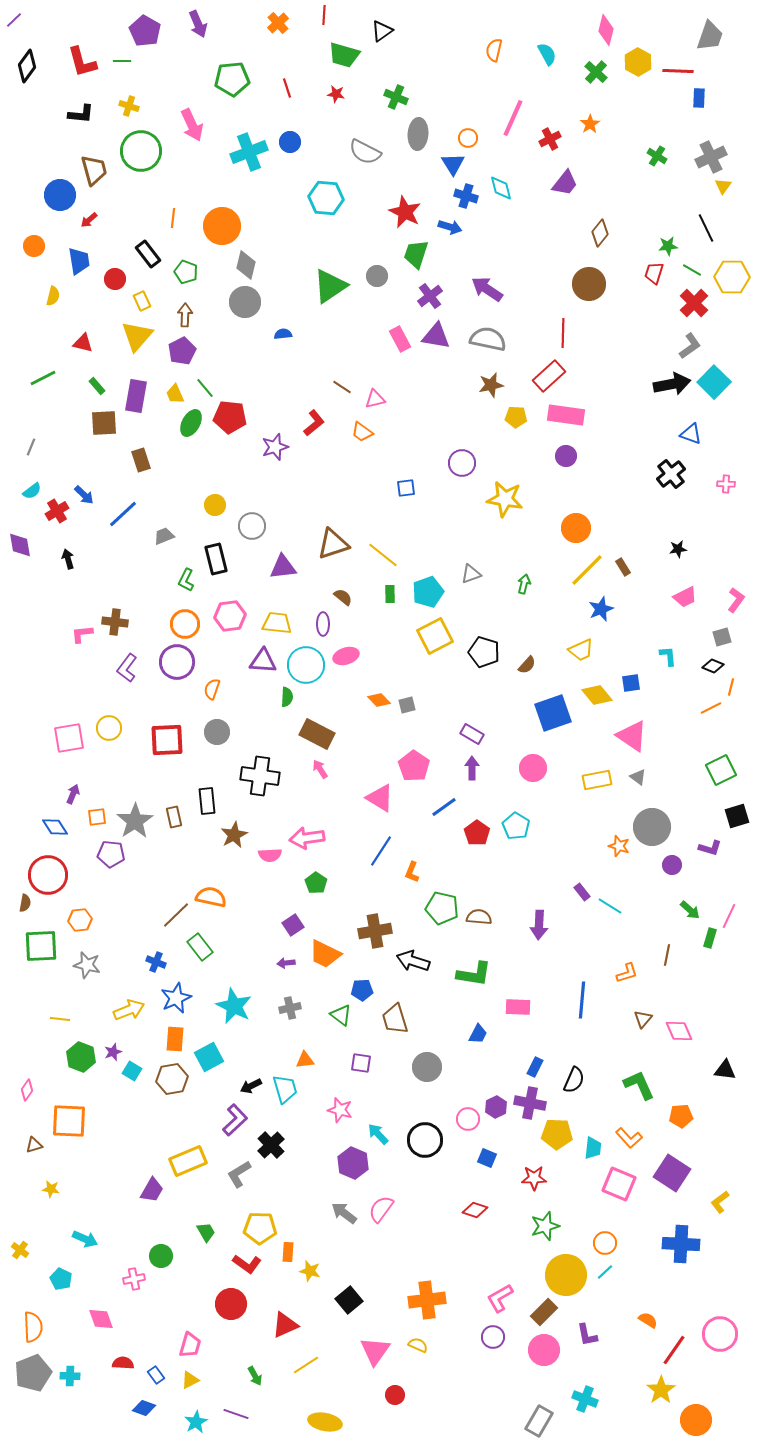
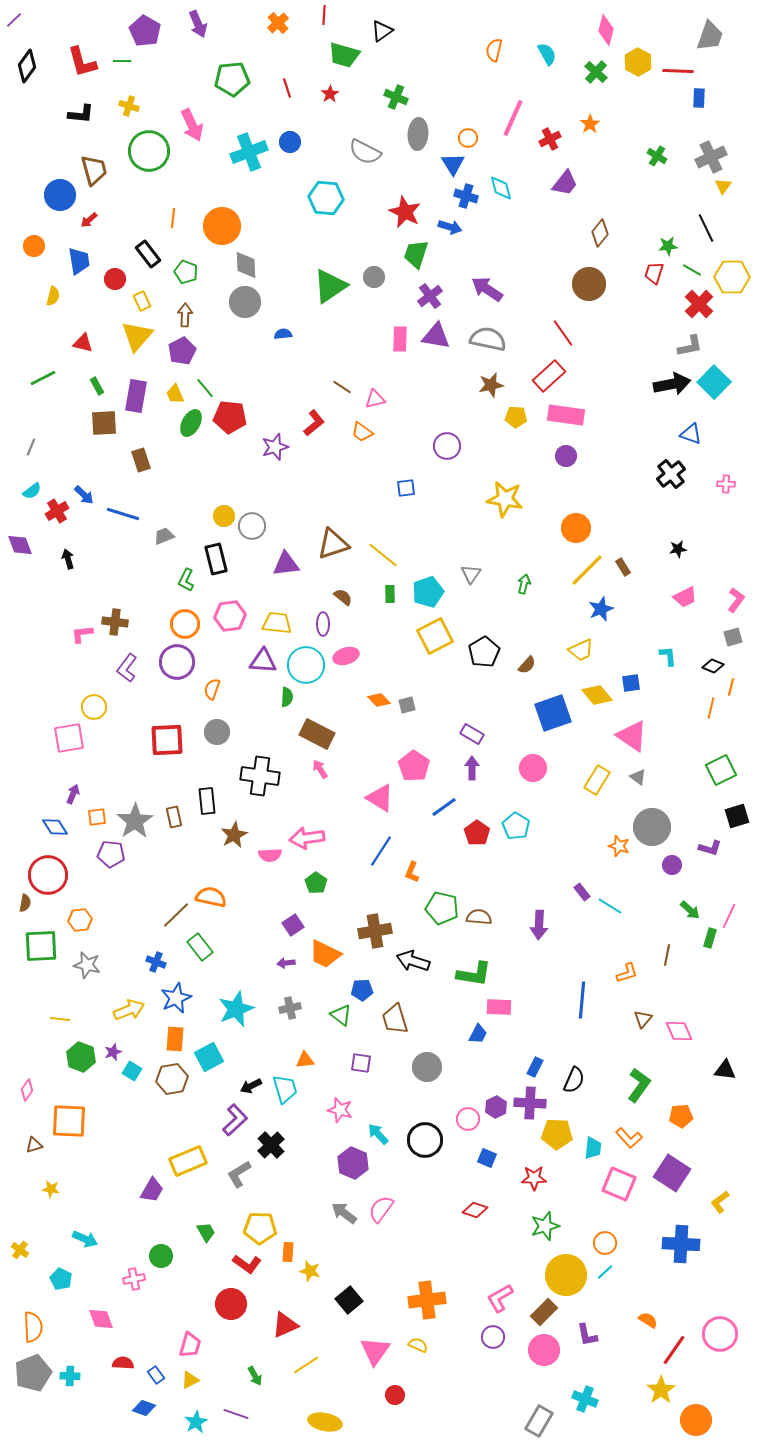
red star at (336, 94): moved 6 px left; rotated 30 degrees clockwise
green circle at (141, 151): moved 8 px right
gray diamond at (246, 265): rotated 16 degrees counterclockwise
gray circle at (377, 276): moved 3 px left, 1 px down
red cross at (694, 303): moved 5 px right, 1 px down
red line at (563, 333): rotated 36 degrees counterclockwise
pink rectangle at (400, 339): rotated 30 degrees clockwise
gray L-shape at (690, 346): rotated 24 degrees clockwise
green rectangle at (97, 386): rotated 12 degrees clockwise
purple circle at (462, 463): moved 15 px left, 17 px up
yellow circle at (215, 505): moved 9 px right, 11 px down
blue line at (123, 514): rotated 60 degrees clockwise
purple diamond at (20, 545): rotated 12 degrees counterclockwise
purple triangle at (283, 567): moved 3 px right, 3 px up
gray triangle at (471, 574): rotated 35 degrees counterclockwise
gray square at (722, 637): moved 11 px right
black pentagon at (484, 652): rotated 24 degrees clockwise
orange line at (711, 708): rotated 50 degrees counterclockwise
yellow circle at (109, 728): moved 15 px left, 21 px up
yellow rectangle at (597, 780): rotated 48 degrees counterclockwise
cyan star at (234, 1006): moved 2 px right, 3 px down; rotated 24 degrees clockwise
pink rectangle at (518, 1007): moved 19 px left
green L-shape at (639, 1085): rotated 60 degrees clockwise
purple cross at (530, 1103): rotated 8 degrees counterclockwise
